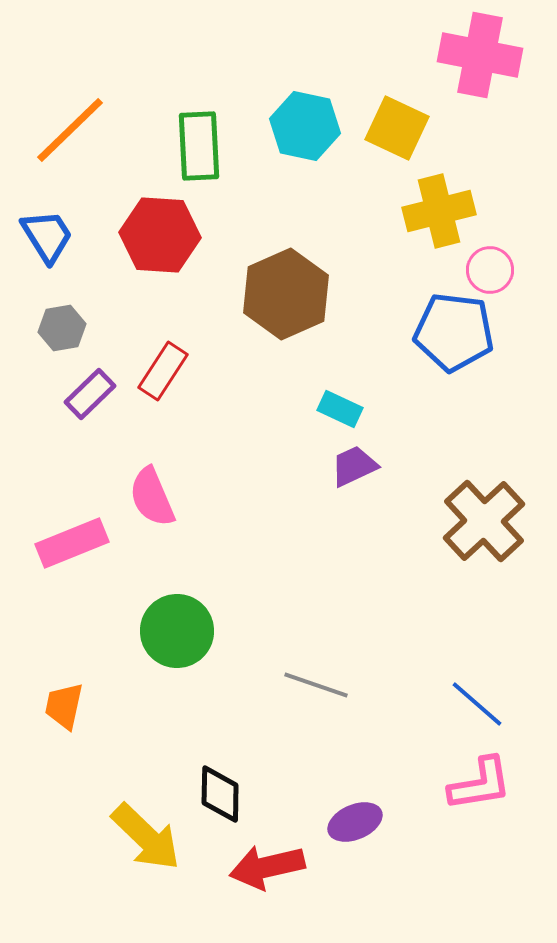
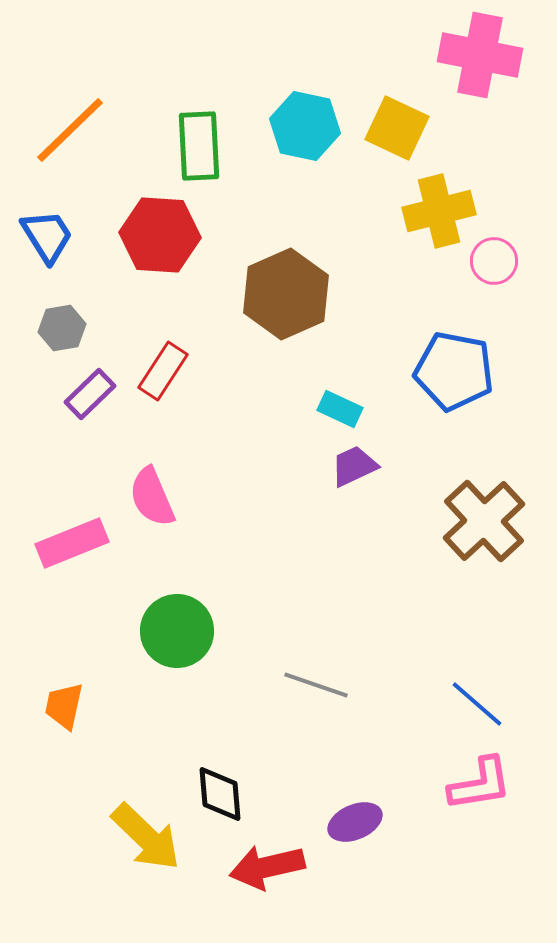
pink circle: moved 4 px right, 9 px up
blue pentagon: moved 39 px down; rotated 4 degrees clockwise
black diamond: rotated 6 degrees counterclockwise
